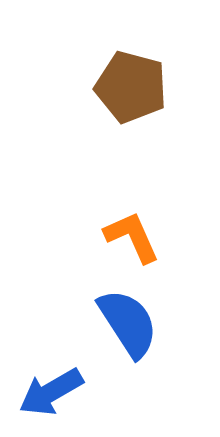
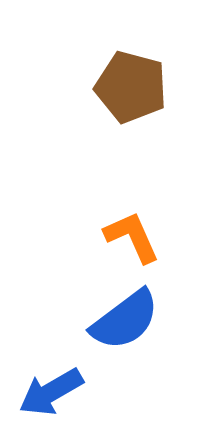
blue semicircle: moved 3 px left, 3 px up; rotated 86 degrees clockwise
